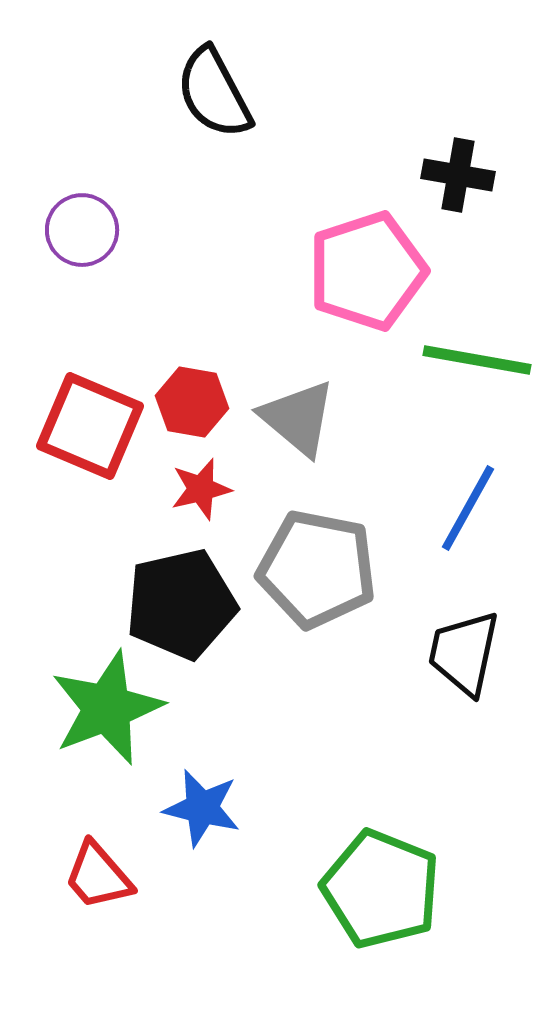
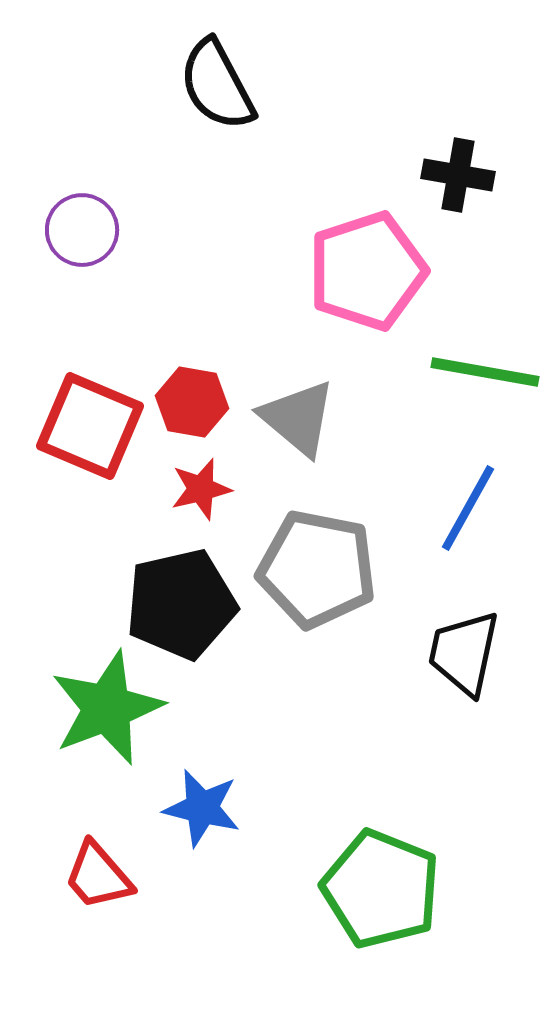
black semicircle: moved 3 px right, 8 px up
green line: moved 8 px right, 12 px down
